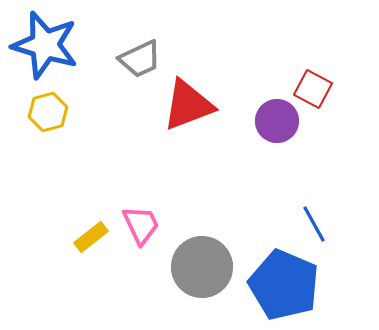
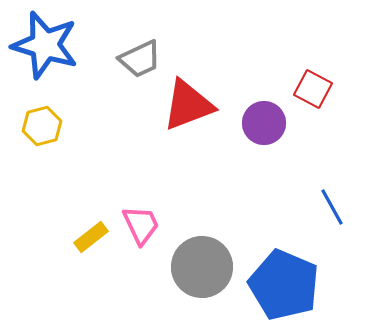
yellow hexagon: moved 6 px left, 14 px down
purple circle: moved 13 px left, 2 px down
blue line: moved 18 px right, 17 px up
